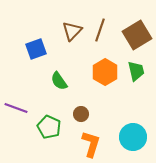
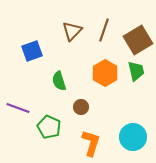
brown line: moved 4 px right
brown square: moved 1 px right, 5 px down
blue square: moved 4 px left, 2 px down
orange hexagon: moved 1 px down
green semicircle: rotated 18 degrees clockwise
purple line: moved 2 px right
brown circle: moved 7 px up
orange L-shape: moved 1 px up
